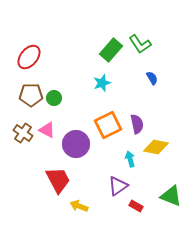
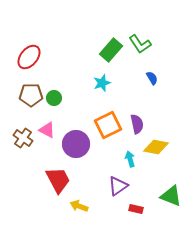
brown cross: moved 5 px down
red rectangle: moved 3 px down; rotated 16 degrees counterclockwise
